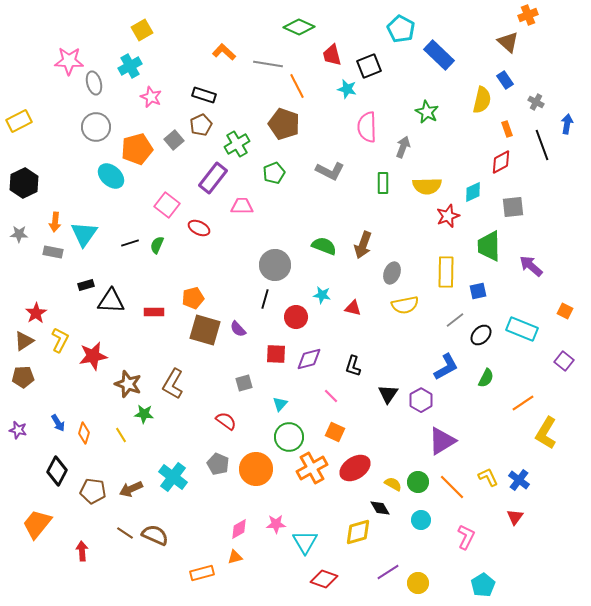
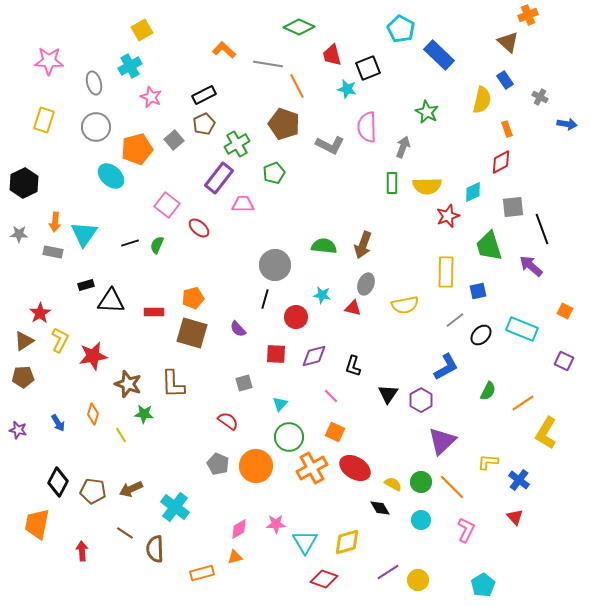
orange L-shape at (224, 52): moved 2 px up
pink star at (69, 61): moved 20 px left
black square at (369, 66): moved 1 px left, 2 px down
black rectangle at (204, 95): rotated 45 degrees counterclockwise
gray cross at (536, 102): moved 4 px right, 5 px up
yellow rectangle at (19, 121): moved 25 px right, 1 px up; rotated 45 degrees counterclockwise
blue arrow at (567, 124): rotated 90 degrees clockwise
brown pentagon at (201, 125): moved 3 px right, 1 px up
black line at (542, 145): moved 84 px down
gray L-shape at (330, 171): moved 26 px up
purple rectangle at (213, 178): moved 6 px right
green rectangle at (383, 183): moved 9 px right
pink trapezoid at (242, 206): moved 1 px right, 2 px up
red ellipse at (199, 228): rotated 15 degrees clockwise
green semicircle at (324, 246): rotated 15 degrees counterclockwise
green trapezoid at (489, 246): rotated 16 degrees counterclockwise
gray ellipse at (392, 273): moved 26 px left, 11 px down
red star at (36, 313): moved 4 px right
brown square at (205, 330): moved 13 px left, 3 px down
purple diamond at (309, 359): moved 5 px right, 3 px up
purple square at (564, 361): rotated 12 degrees counterclockwise
green semicircle at (486, 378): moved 2 px right, 13 px down
brown L-shape at (173, 384): rotated 32 degrees counterclockwise
red semicircle at (226, 421): moved 2 px right
orange diamond at (84, 433): moved 9 px right, 19 px up
purple triangle at (442, 441): rotated 12 degrees counterclockwise
red ellipse at (355, 468): rotated 64 degrees clockwise
orange circle at (256, 469): moved 3 px up
black diamond at (57, 471): moved 1 px right, 11 px down
cyan cross at (173, 477): moved 2 px right, 30 px down
yellow L-shape at (488, 477): moved 15 px up; rotated 60 degrees counterclockwise
green circle at (418, 482): moved 3 px right
red triangle at (515, 517): rotated 18 degrees counterclockwise
orange trapezoid at (37, 524): rotated 28 degrees counterclockwise
yellow diamond at (358, 532): moved 11 px left, 10 px down
brown semicircle at (155, 535): moved 14 px down; rotated 116 degrees counterclockwise
pink L-shape at (466, 537): moved 7 px up
yellow circle at (418, 583): moved 3 px up
